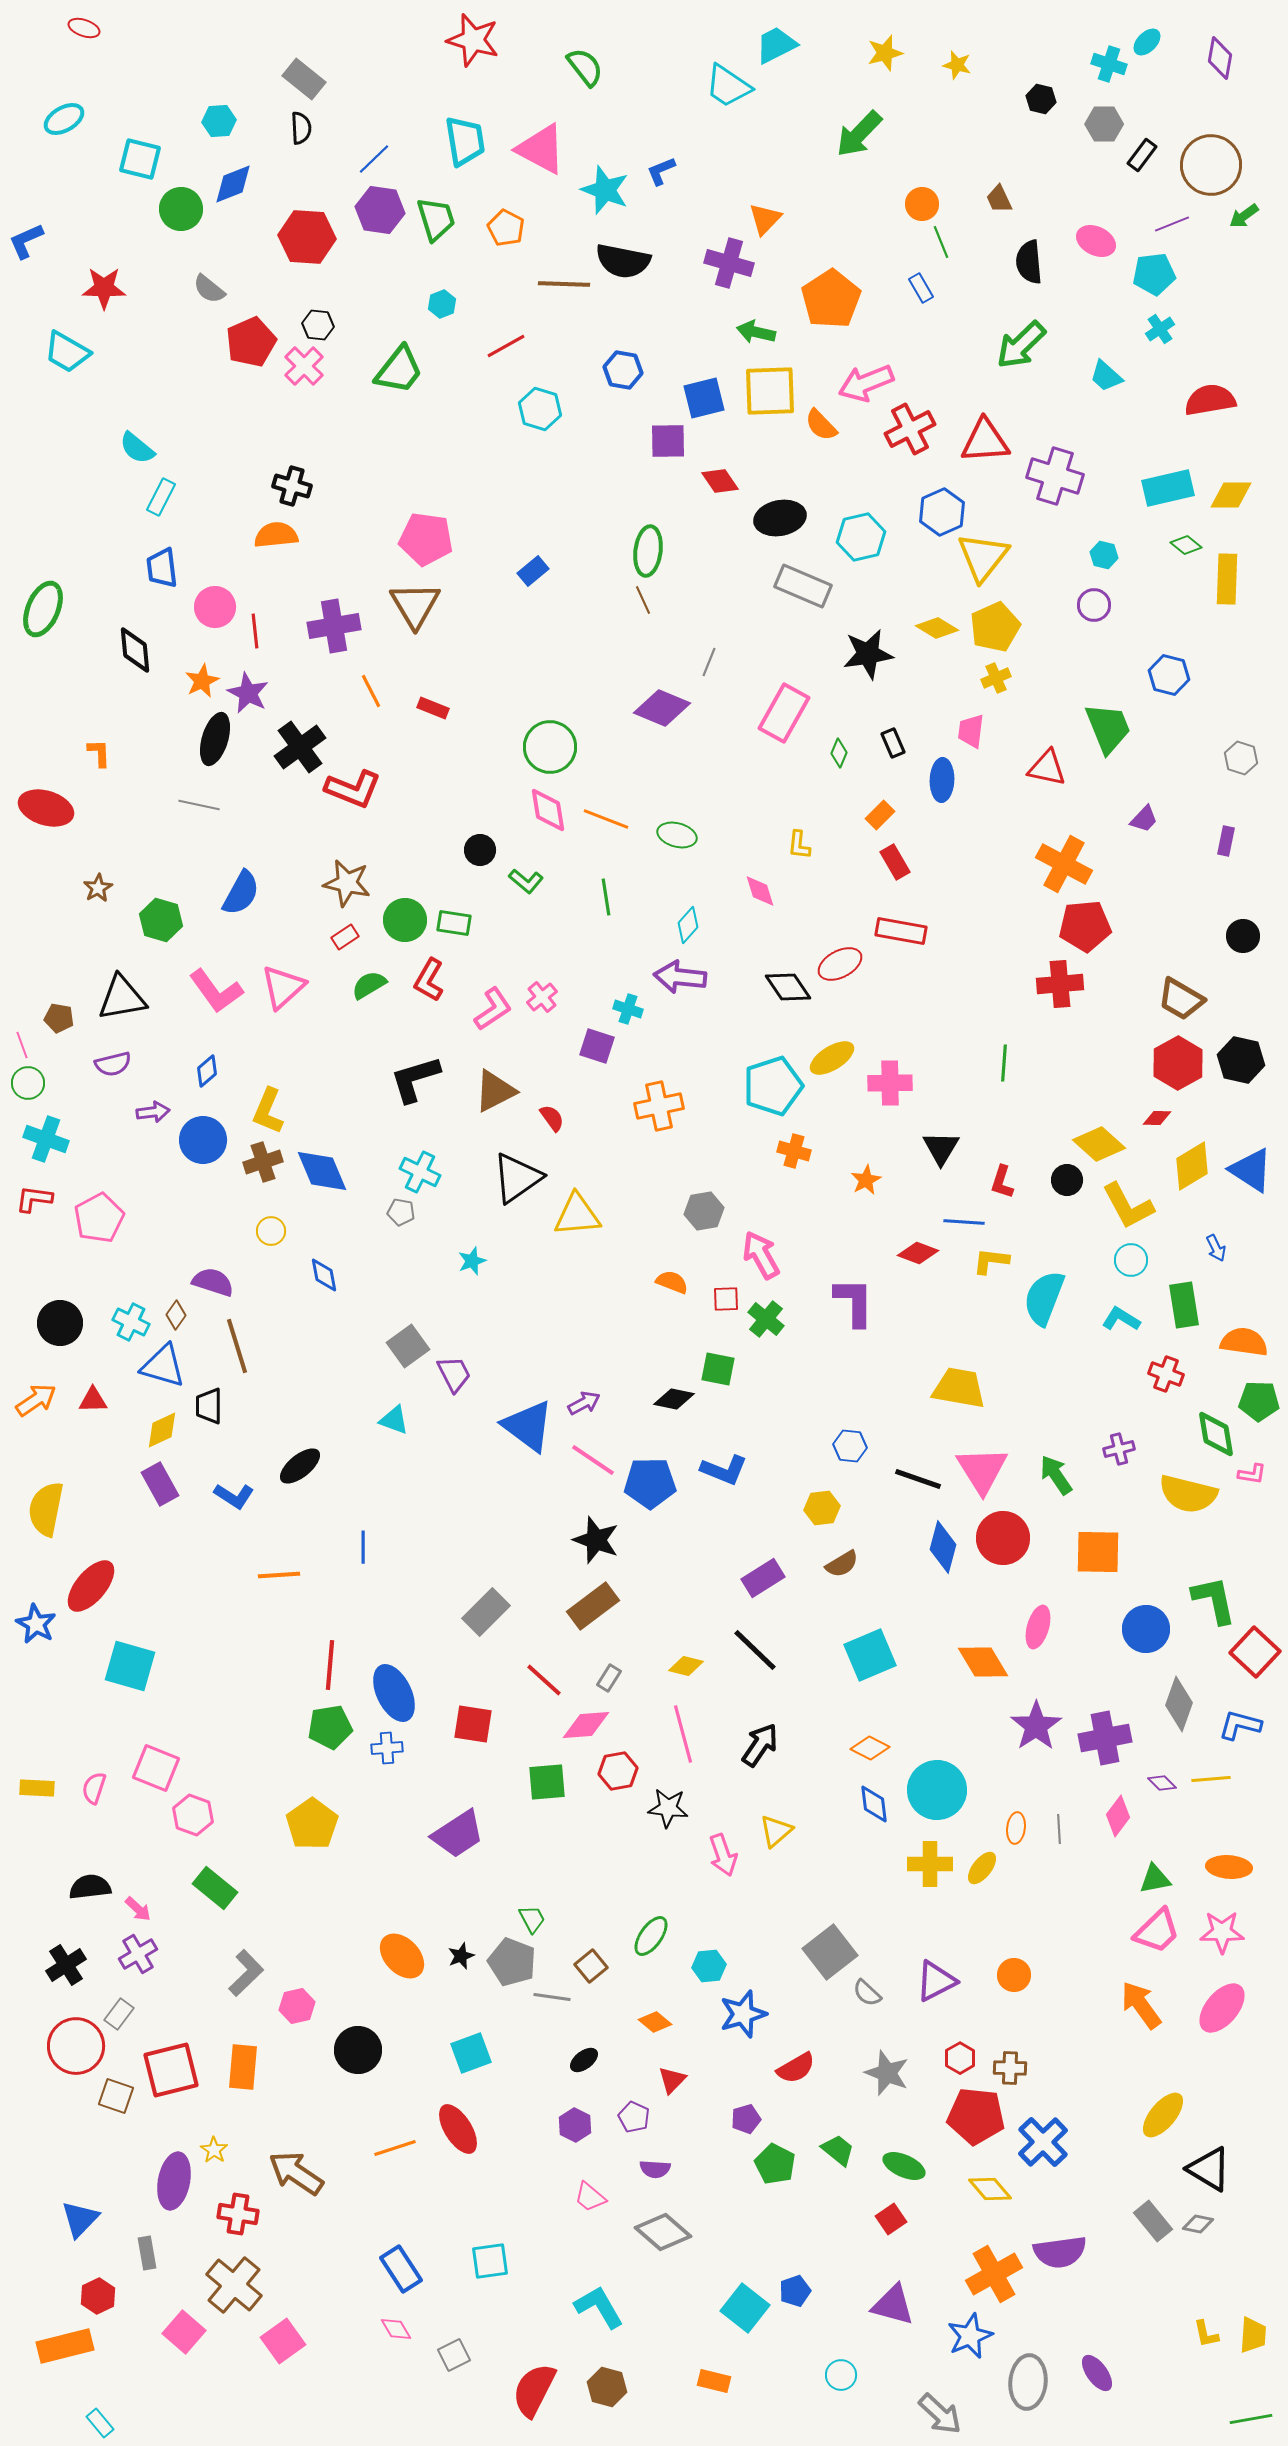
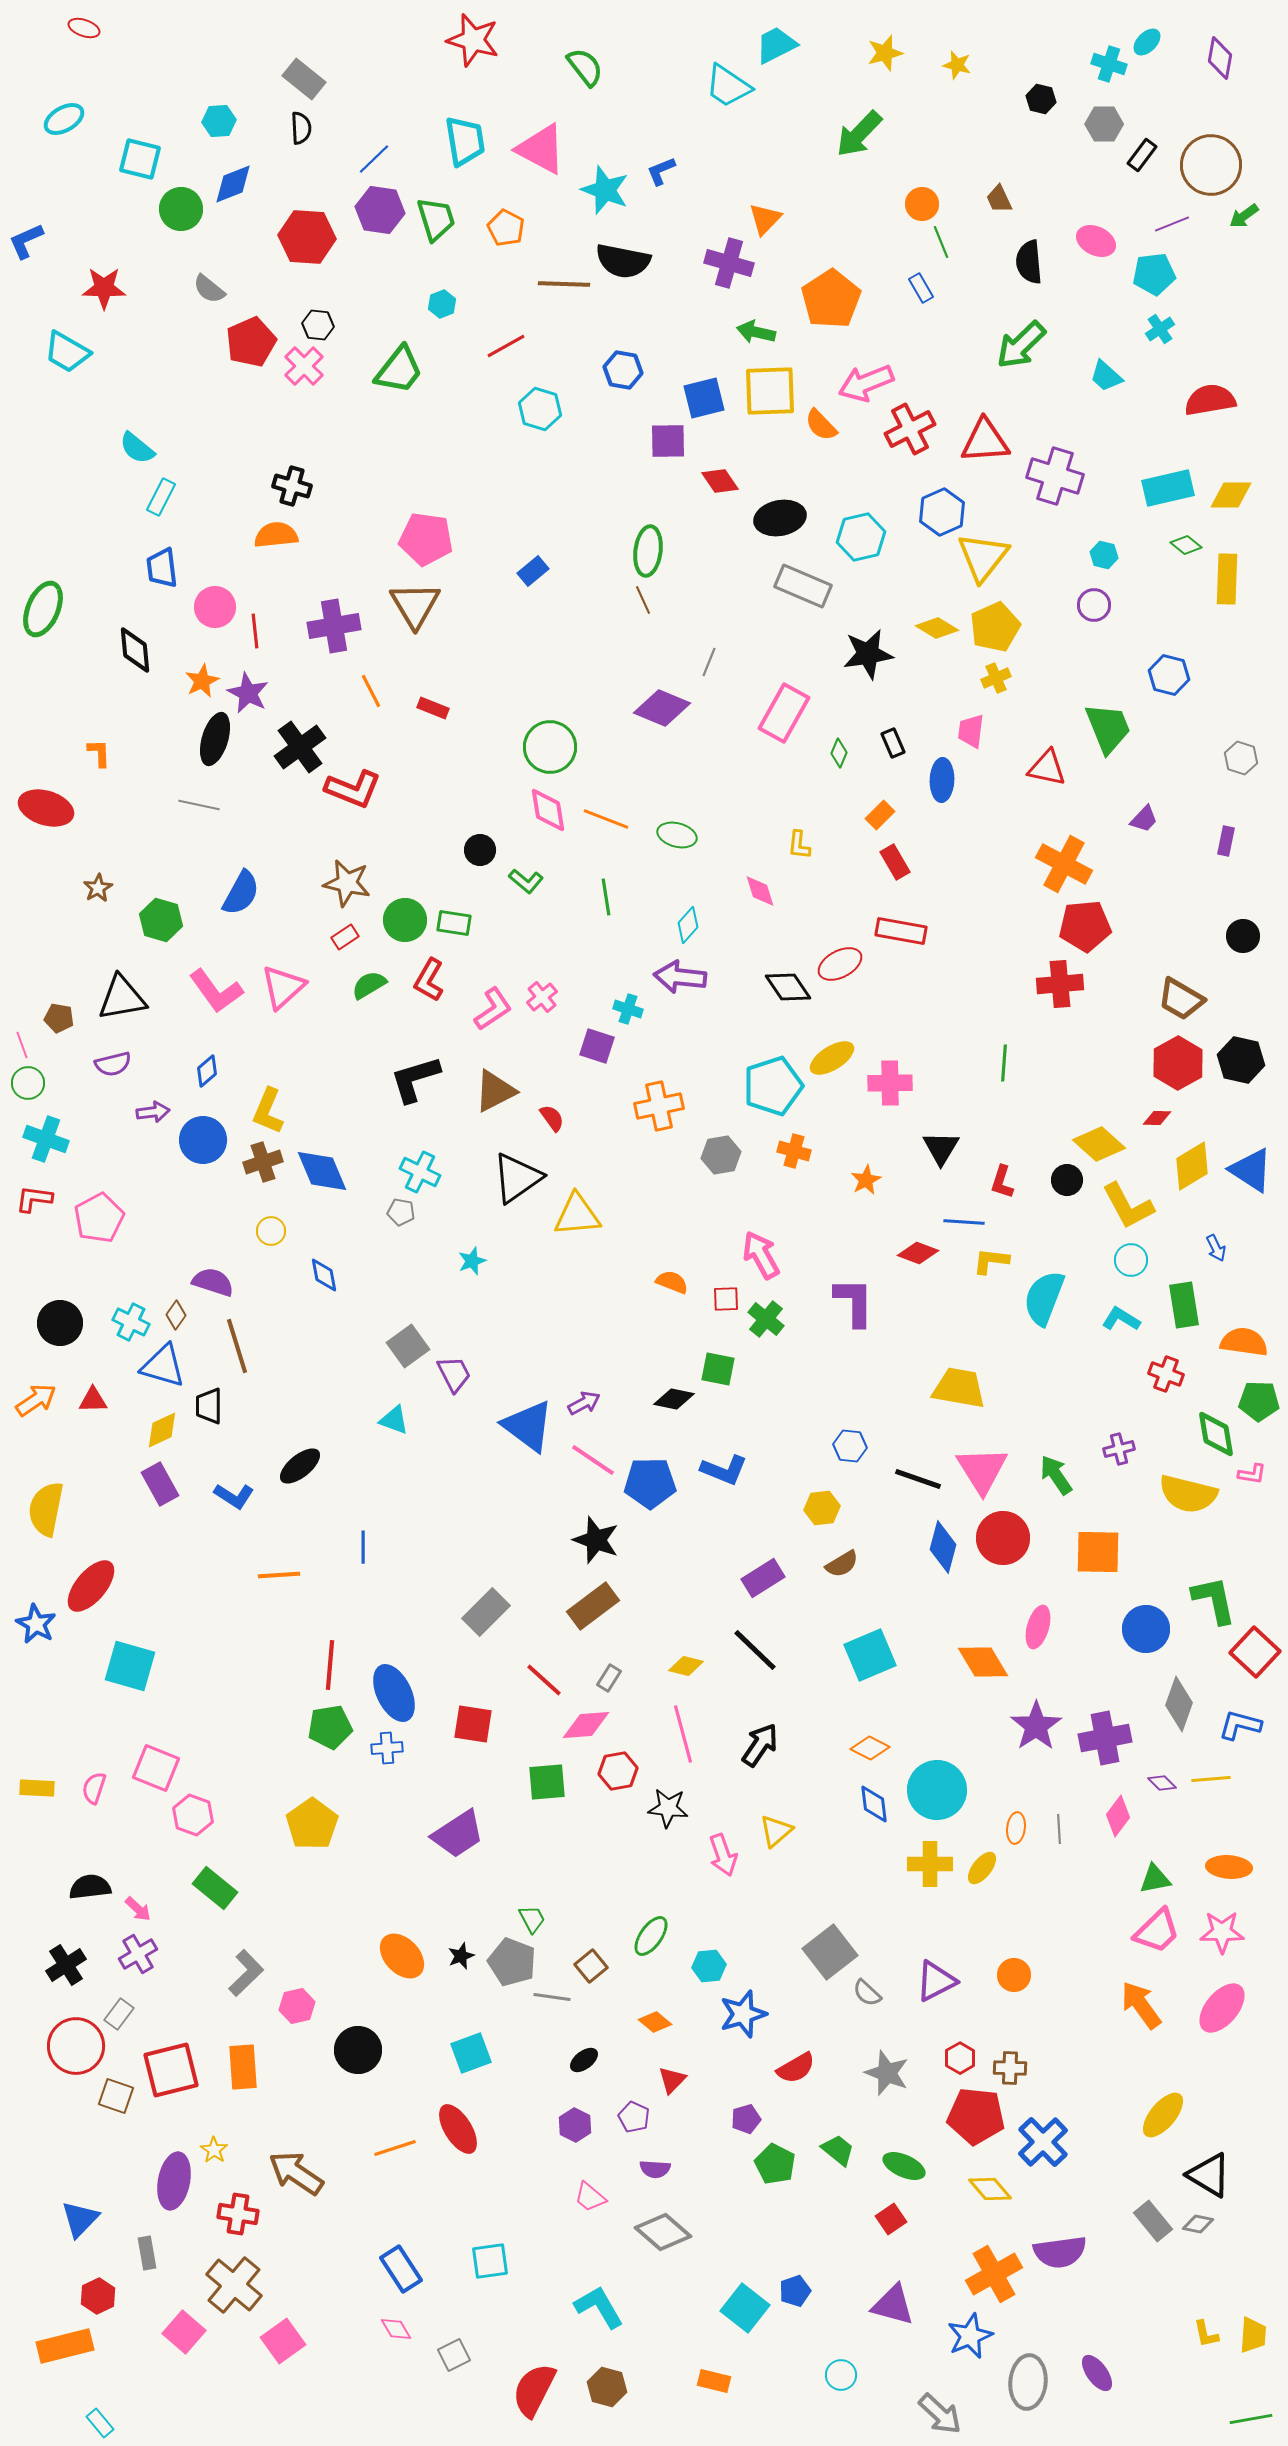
gray hexagon at (704, 1211): moved 17 px right, 56 px up
orange rectangle at (243, 2067): rotated 9 degrees counterclockwise
black triangle at (1209, 2169): moved 6 px down
